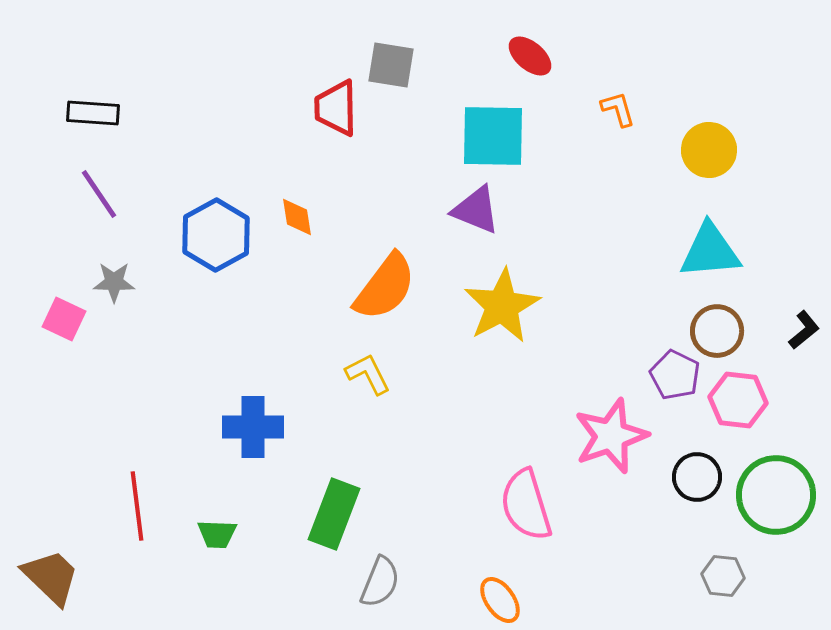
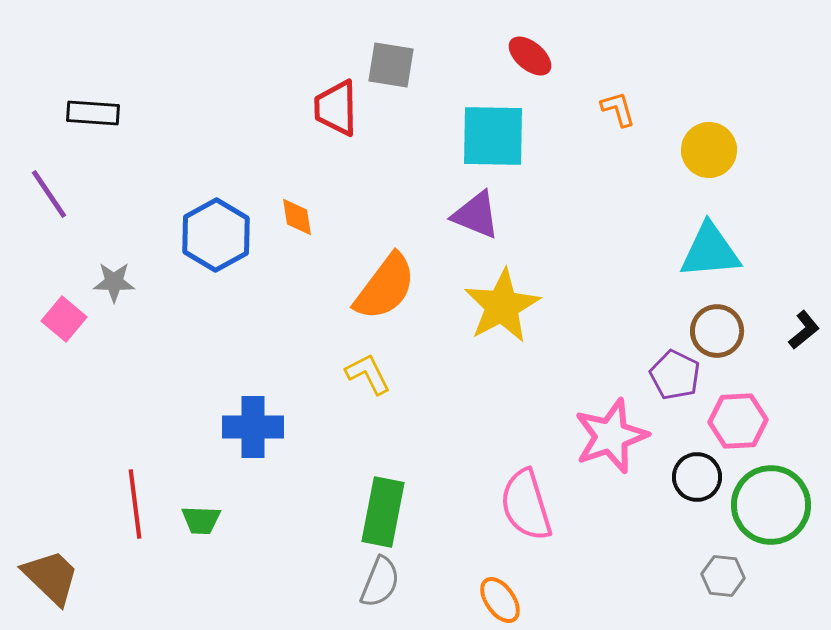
purple line: moved 50 px left
purple triangle: moved 5 px down
pink square: rotated 15 degrees clockwise
pink hexagon: moved 21 px down; rotated 10 degrees counterclockwise
green circle: moved 5 px left, 10 px down
red line: moved 2 px left, 2 px up
green rectangle: moved 49 px right, 2 px up; rotated 10 degrees counterclockwise
green trapezoid: moved 16 px left, 14 px up
